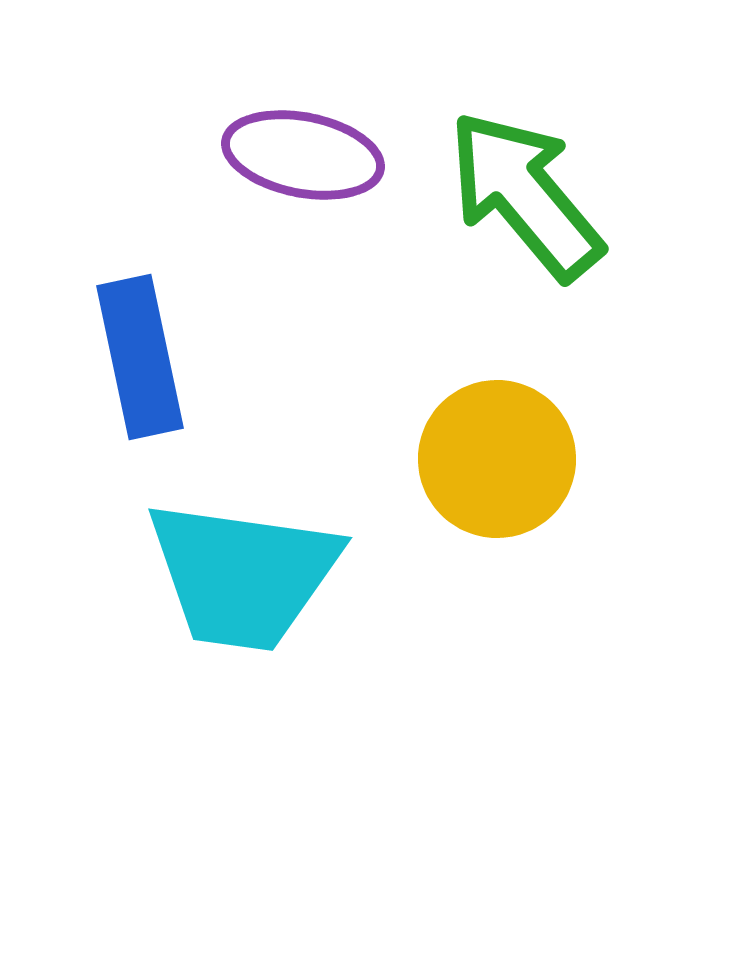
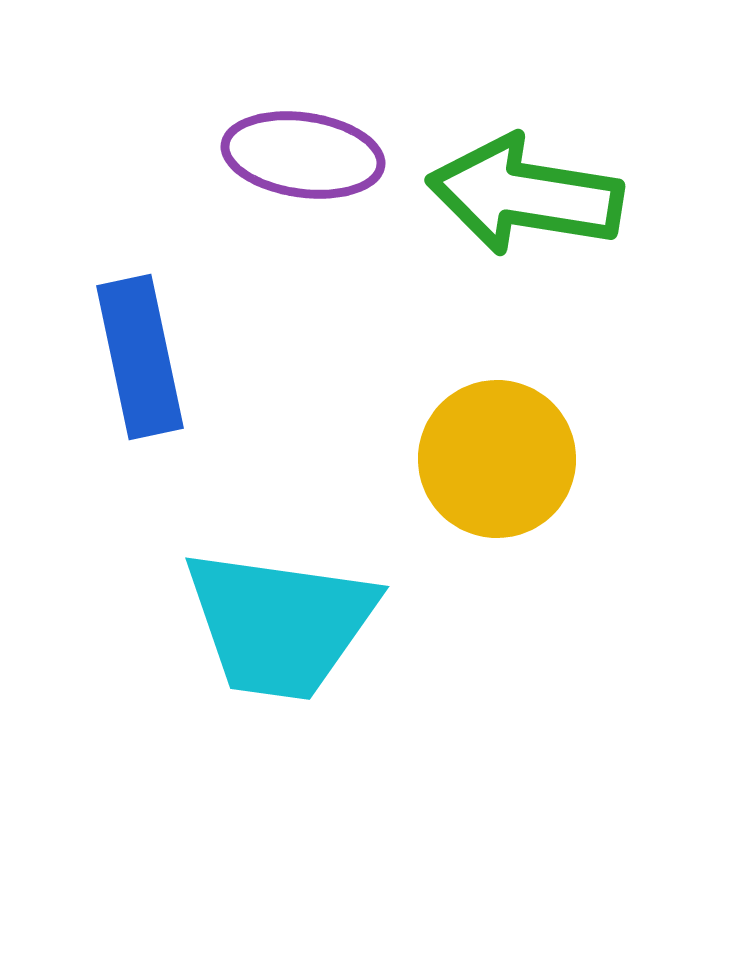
purple ellipse: rotated 3 degrees counterclockwise
green arrow: rotated 41 degrees counterclockwise
cyan trapezoid: moved 37 px right, 49 px down
